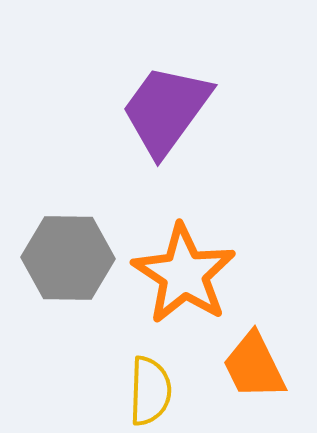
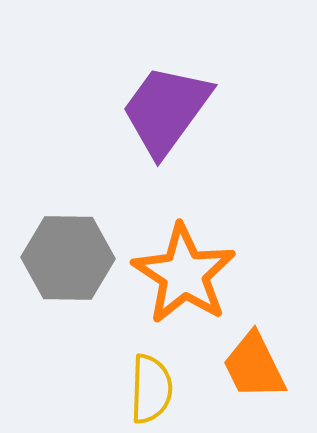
yellow semicircle: moved 1 px right, 2 px up
